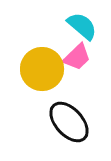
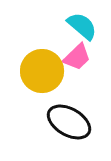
yellow circle: moved 2 px down
black ellipse: rotated 18 degrees counterclockwise
